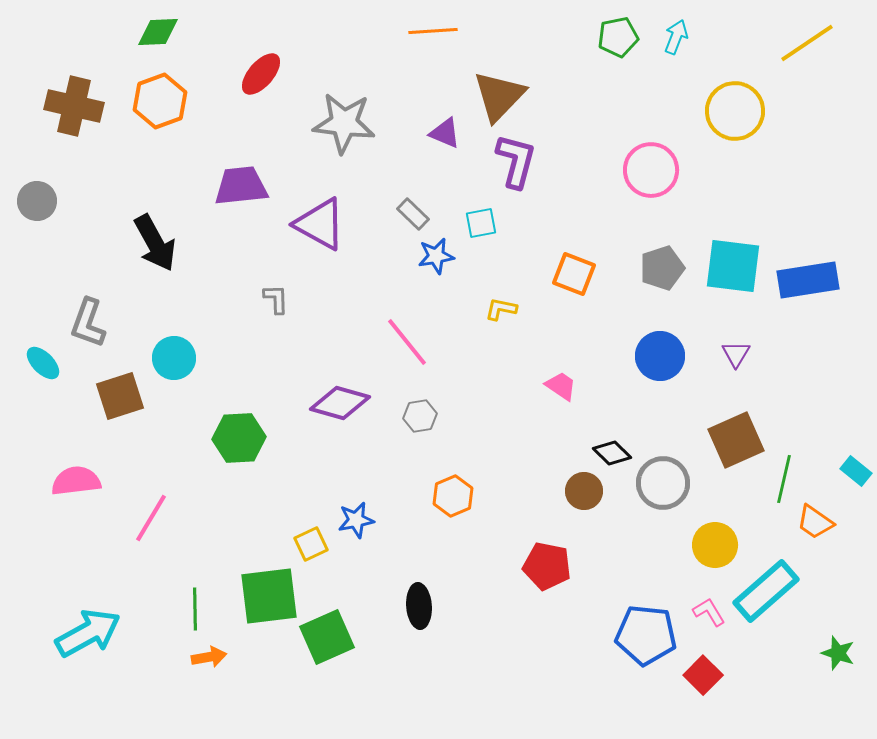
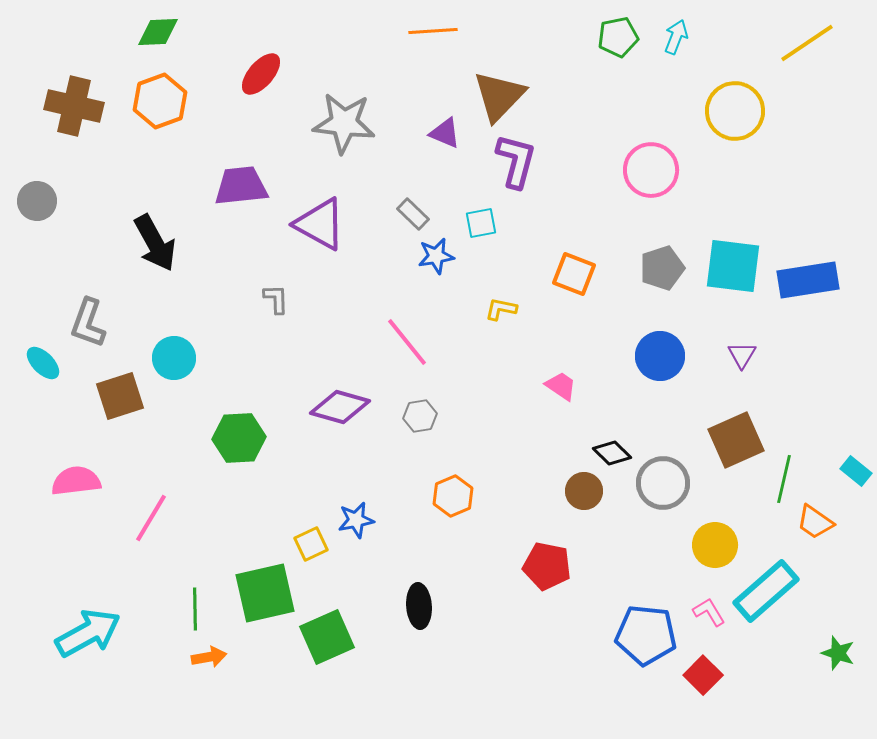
purple triangle at (736, 354): moved 6 px right, 1 px down
purple diamond at (340, 403): moved 4 px down
green square at (269, 596): moved 4 px left, 3 px up; rotated 6 degrees counterclockwise
